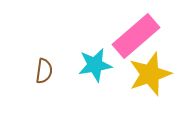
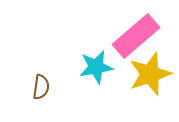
cyan star: moved 1 px right, 2 px down
brown semicircle: moved 3 px left, 16 px down
